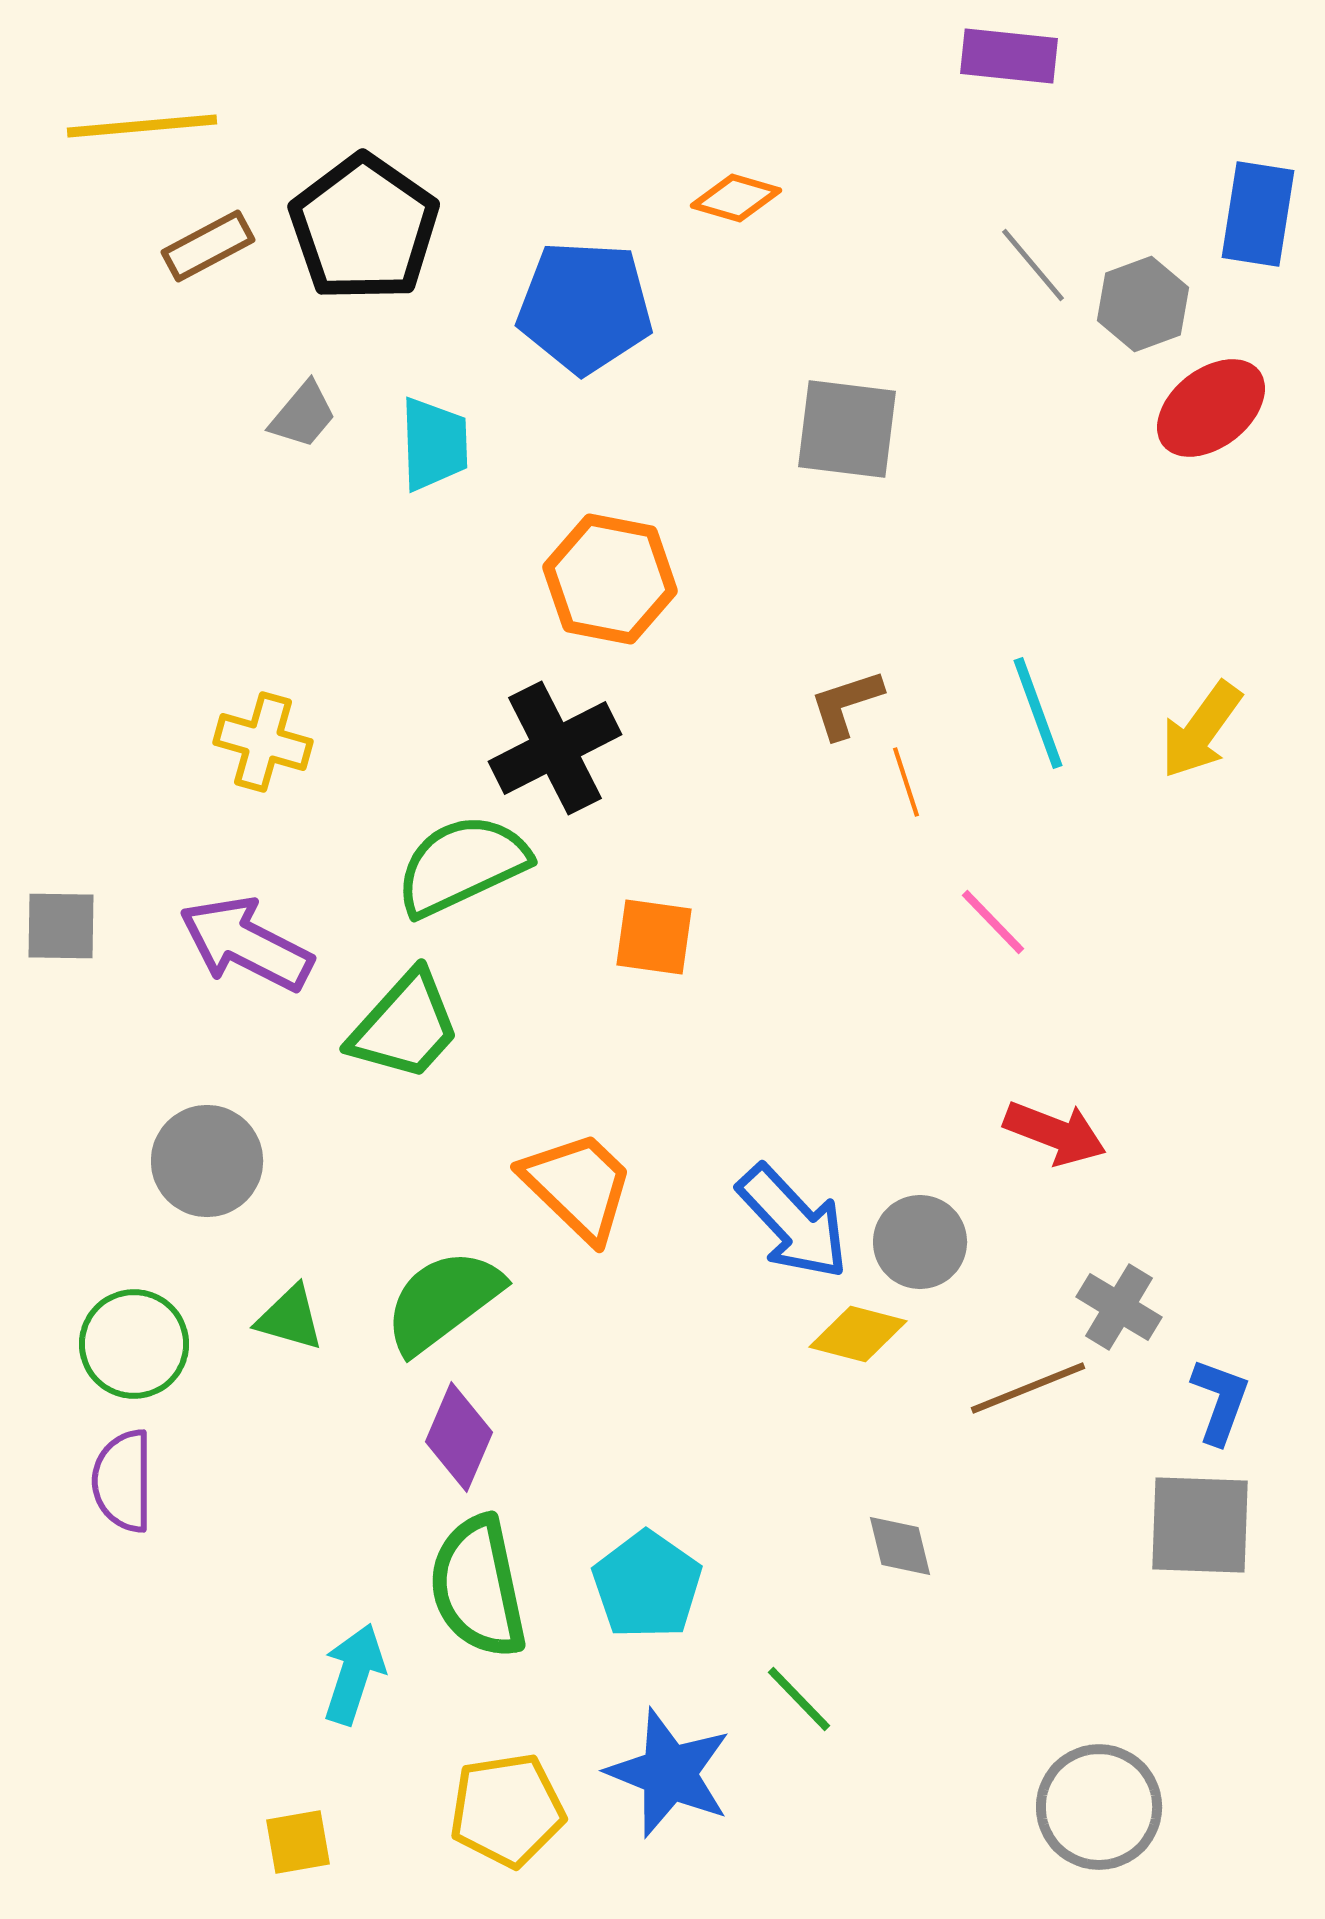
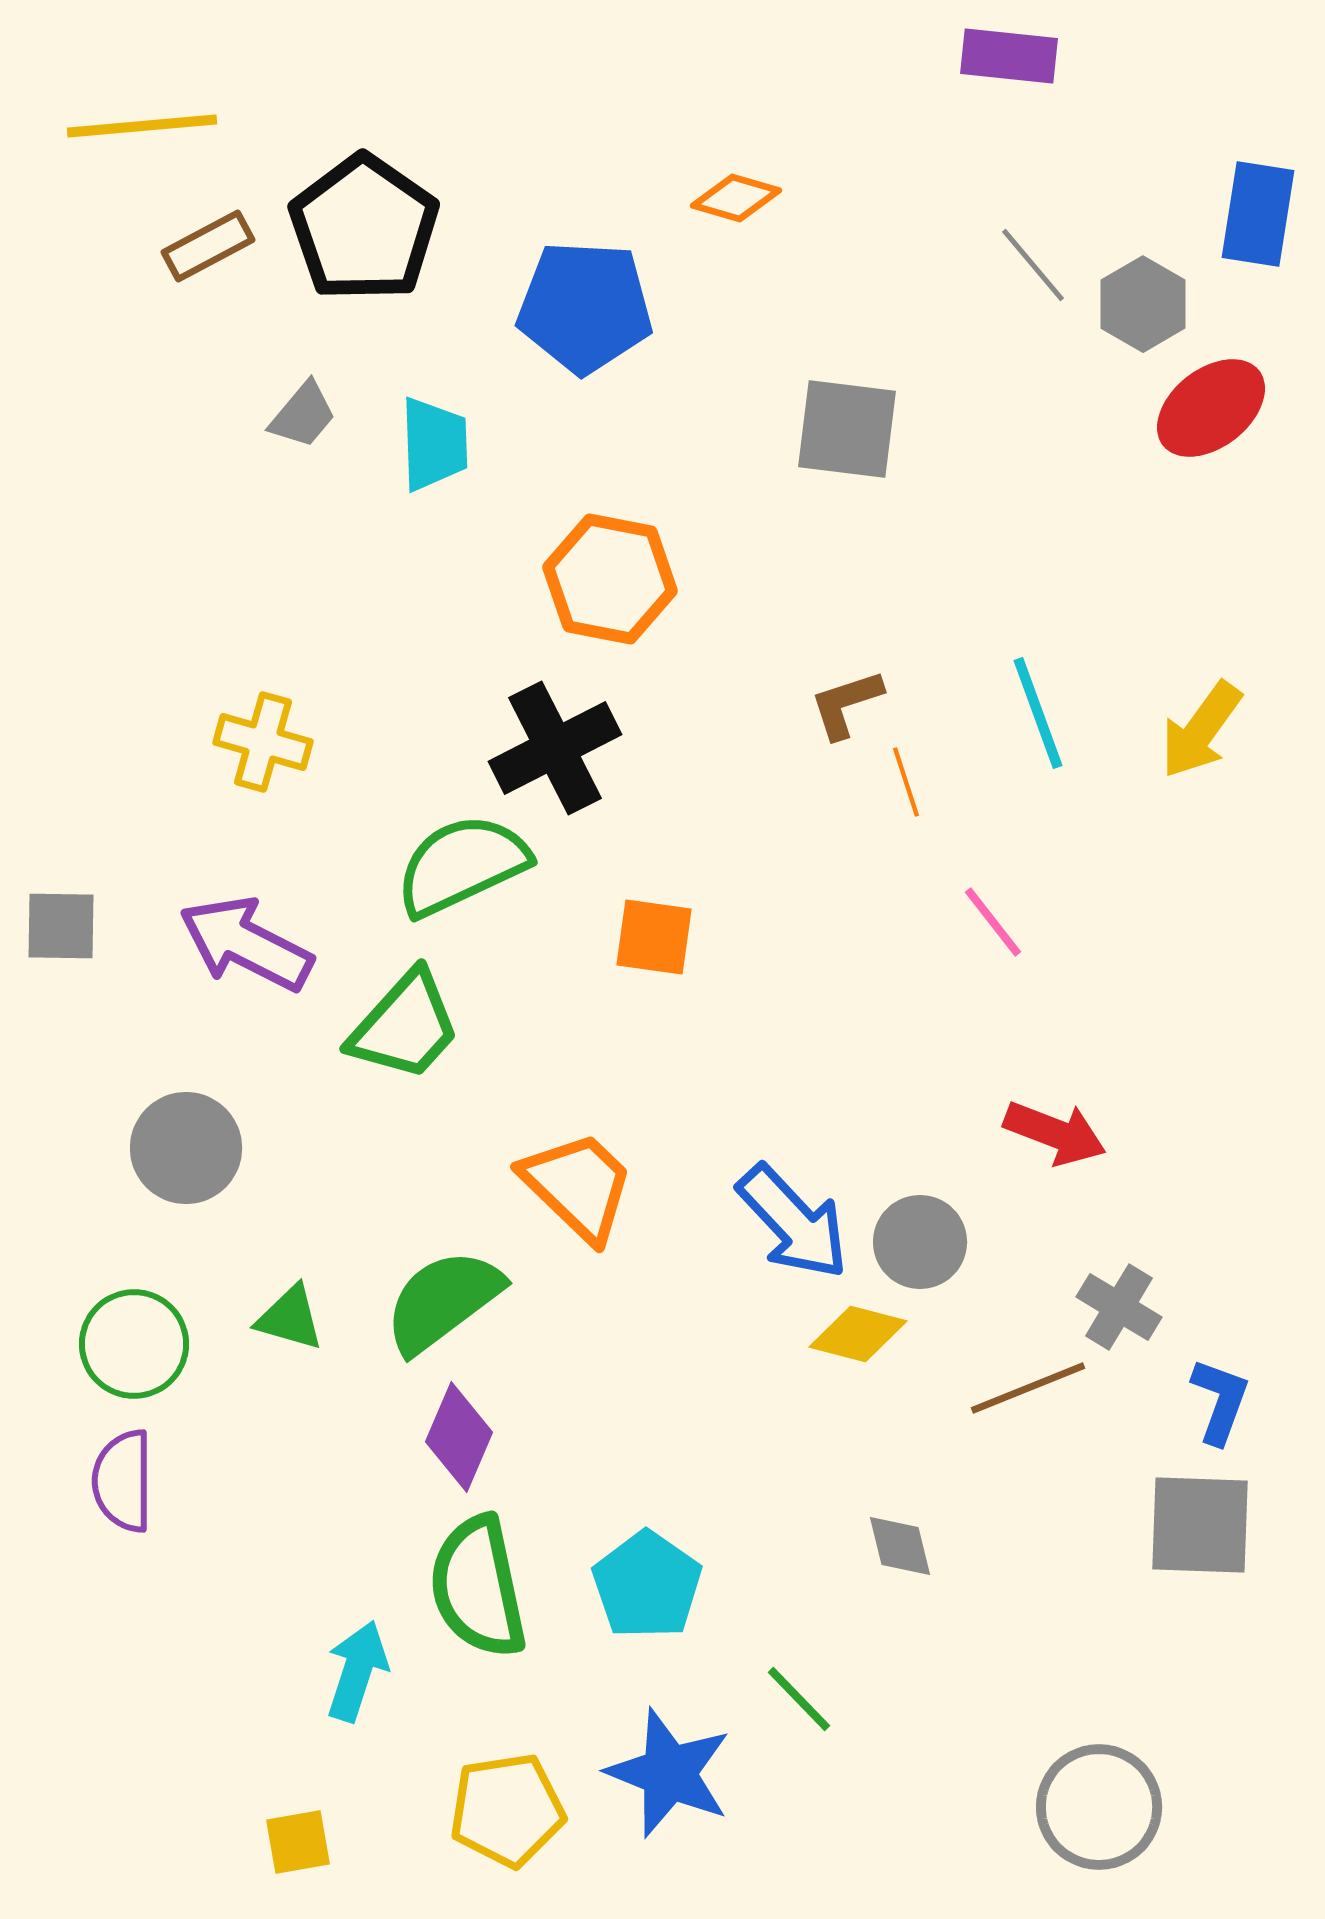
gray hexagon at (1143, 304): rotated 10 degrees counterclockwise
pink line at (993, 922): rotated 6 degrees clockwise
gray circle at (207, 1161): moved 21 px left, 13 px up
cyan arrow at (354, 1674): moved 3 px right, 3 px up
